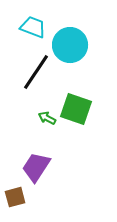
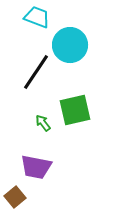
cyan trapezoid: moved 4 px right, 10 px up
green square: moved 1 px left, 1 px down; rotated 32 degrees counterclockwise
green arrow: moved 4 px left, 5 px down; rotated 24 degrees clockwise
purple trapezoid: rotated 112 degrees counterclockwise
brown square: rotated 25 degrees counterclockwise
